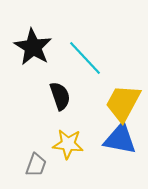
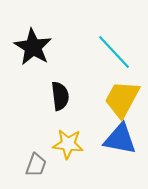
cyan line: moved 29 px right, 6 px up
black semicircle: rotated 12 degrees clockwise
yellow trapezoid: moved 1 px left, 4 px up
